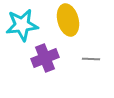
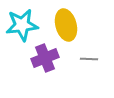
yellow ellipse: moved 2 px left, 5 px down
gray line: moved 2 px left
